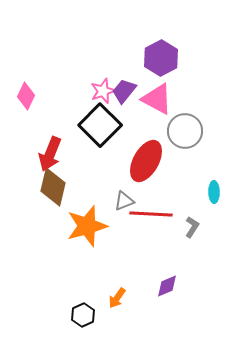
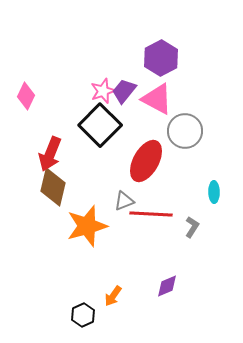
orange arrow: moved 4 px left, 2 px up
